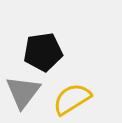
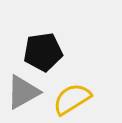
gray triangle: rotated 24 degrees clockwise
